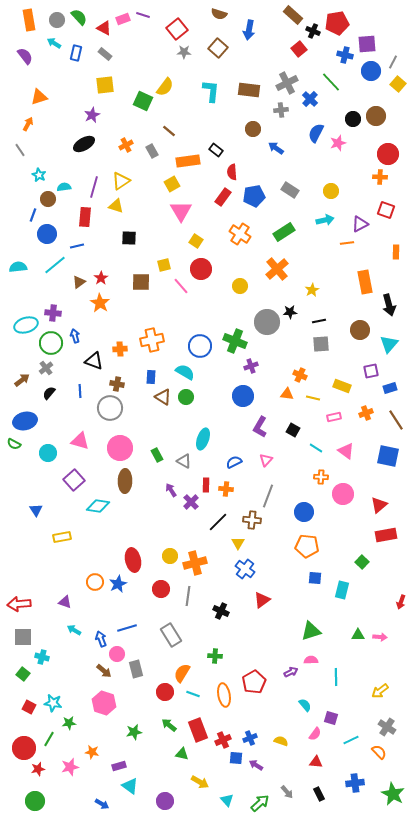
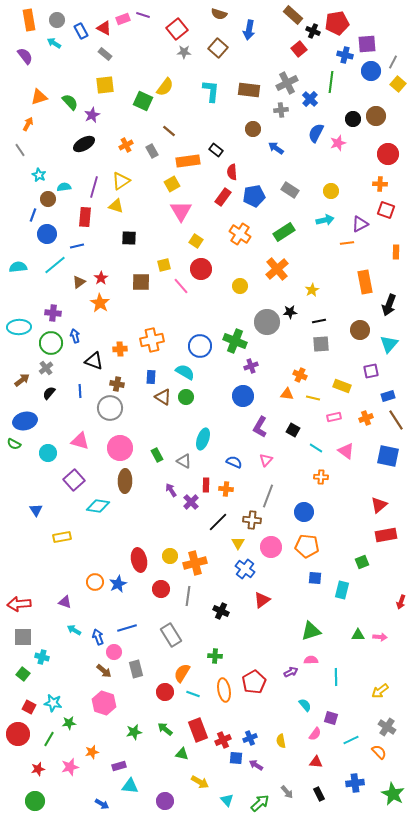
green semicircle at (79, 17): moved 9 px left, 85 px down
blue rectangle at (76, 53): moved 5 px right, 22 px up; rotated 42 degrees counterclockwise
green line at (331, 82): rotated 50 degrees clockwise
orange cross at (380, 177): moved 7 px down
black arrow at (389, 305): rotated 35 degrees clockwise
cyan ellipse at (26, 325): moved 7 px left, 2 px down; rotated 15 degrees clockwise
blue rectangle at (390, 388): moved 2 px left, 8 px down
orange cross at (366, 413): moved 5 px down
blue semicircle at (234, 462): rotated 49 degrees clockwise
pink circle at (343, 494): moved 72 px left, 53 px down
red ellipse at (133, 560): moved 6 px right
green square at (362, 562): rotated 24 degrees clockwise
blue arrow at (101, 639): moved 3 px left, 2 px up
pink circle at (117, 654): moved 3 px left, 2 px up
orange ellipse at (224, 695): moved 5 px up
green arrow at (169, 725): moved 4 px left, 4 px down
yellow semicircle at (281, 741): rotated 120 degrees counterclockwise
red circle at (24, 748): moved 6 px left, 14 px up
orange star at (92, 752): rotated 24 degrees counterclockwise
cyan triangle at (130, 786): rotated 30 degrees counterclockwise
